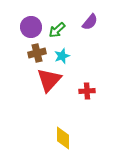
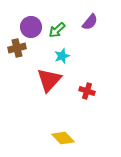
brown cross: moved 20 px left, 5 px up
red cross: rotated 21 degrees clockwise
yellow diamond: rotated 45 degrees counterclockwise
